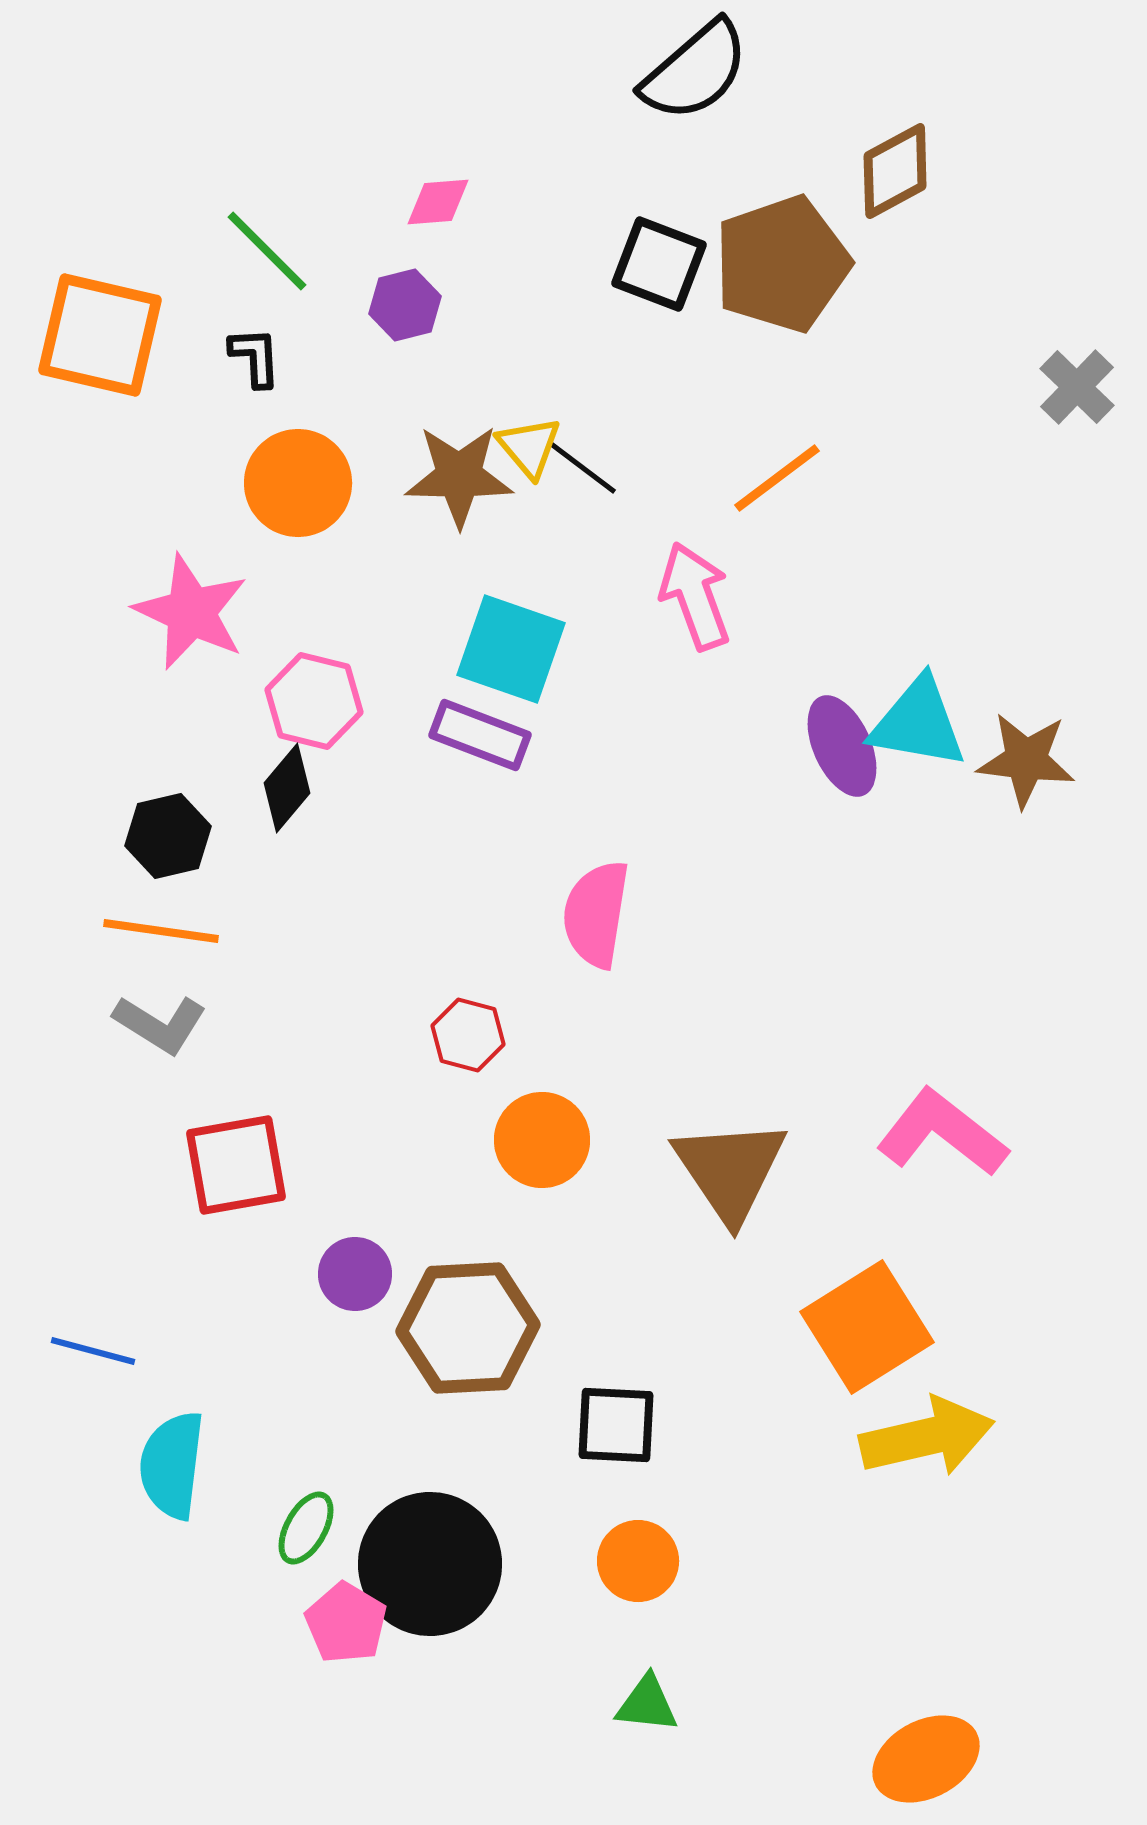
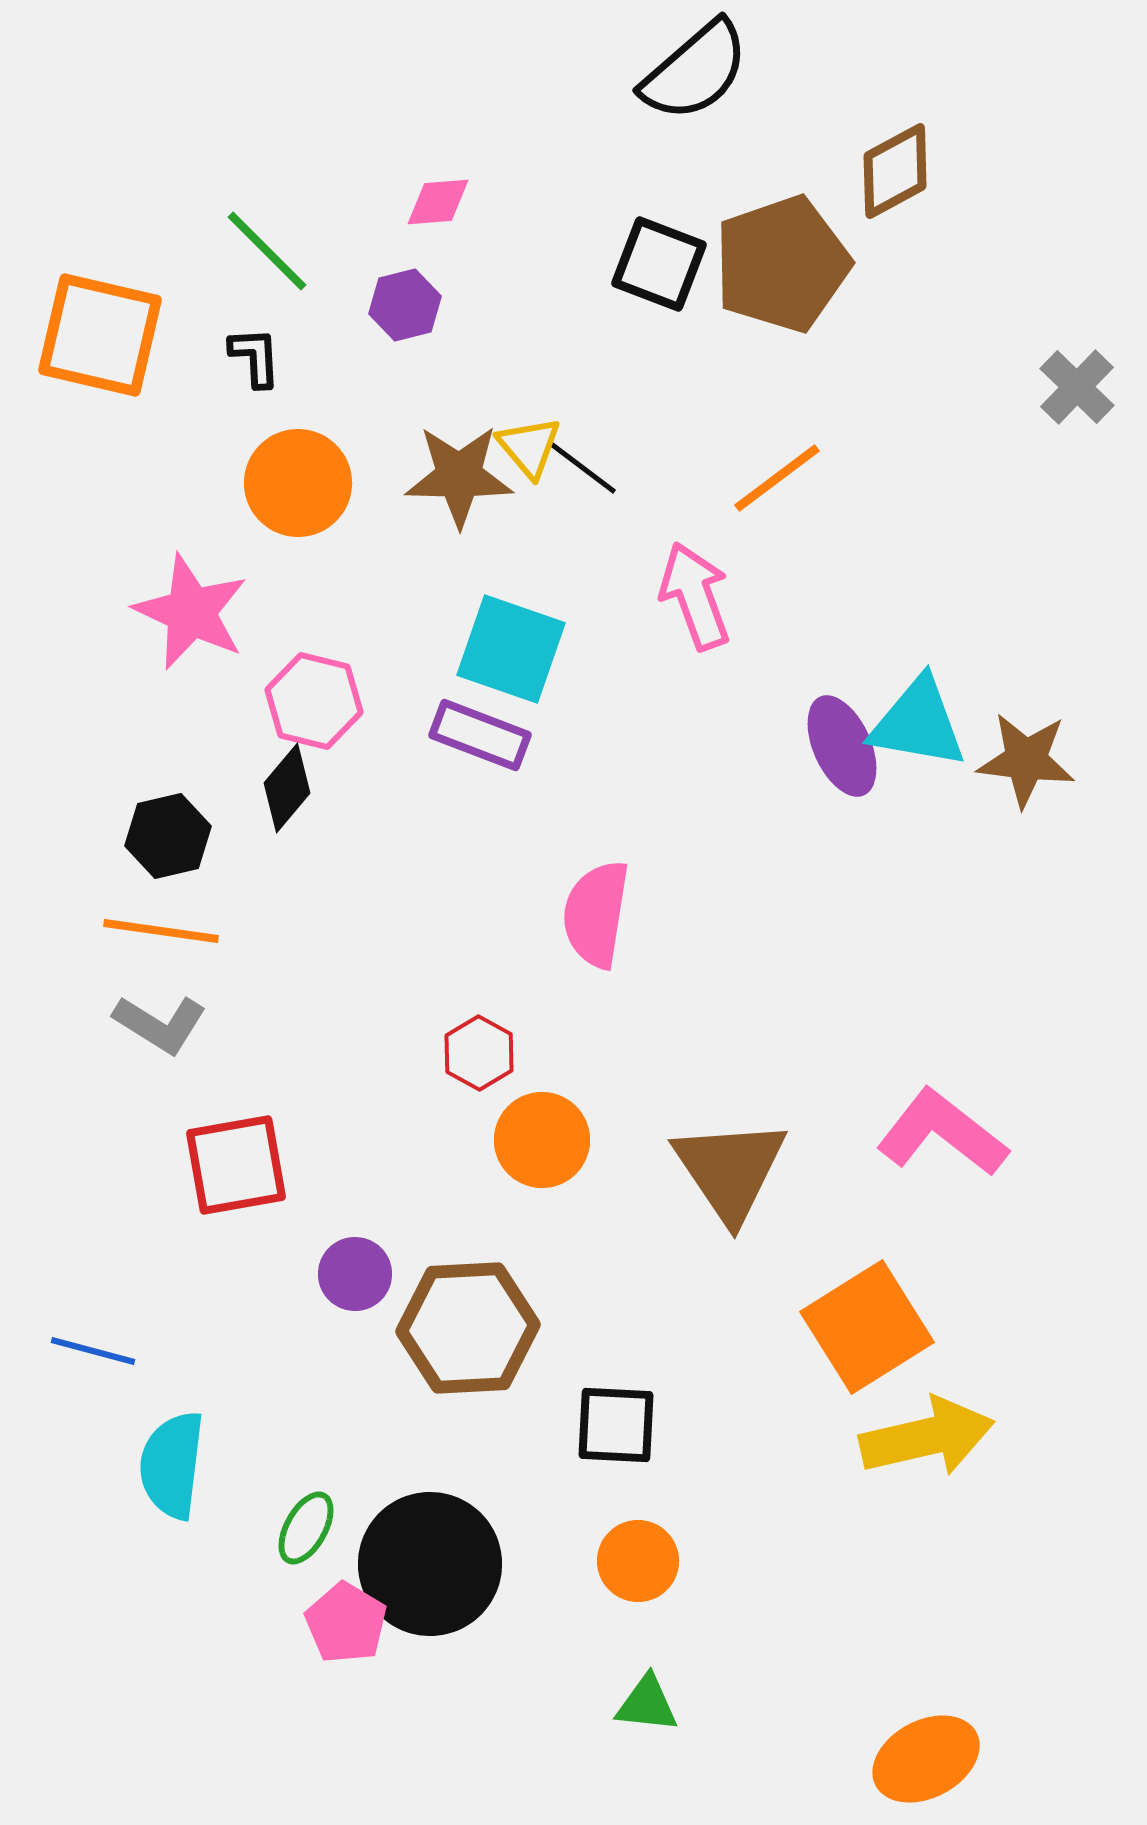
red hexagon at (468, 1035): moved 11 px right, 18 px down; rotated 14 degrees clockwise
